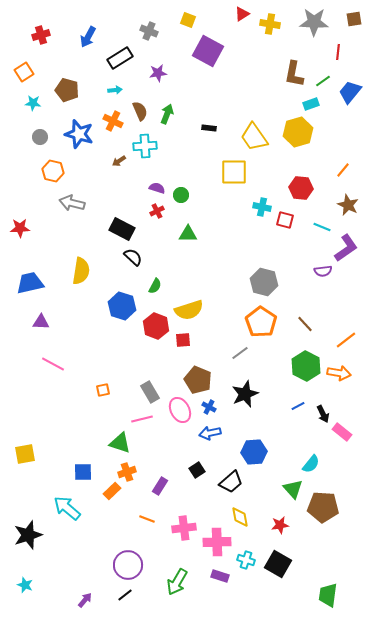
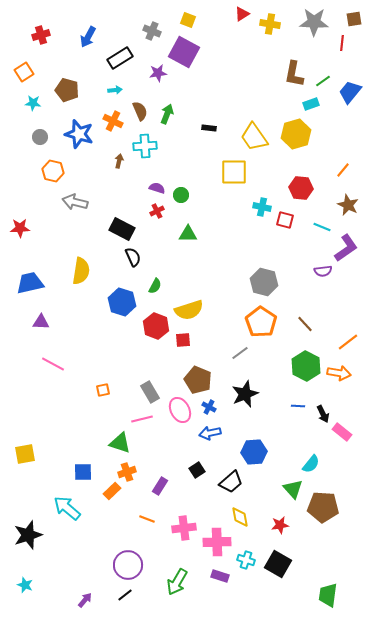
gray cross at (149, 31): moved 3 px right
purple square at (208, 51): moved 24 px left, 1 px down
red line at (338, 52): moved 4 px right, 9 px up
yellow hexagon at (298, 132): moved 2 px left, 2 px down
brown arrow at (119, 161): rotated 136 degrees clockwise
gray arrow at (72, 203): moved 3 px right, 1 px up
black semicircle at (133, 257): rotated 24 degrees clockwise
blue hexagon at (122, 306): moved 4 px up
orange line at (346, 340): moved 2 px right, 2 px down
blue line at (298, 406): rotated 32 degrees clockwise
